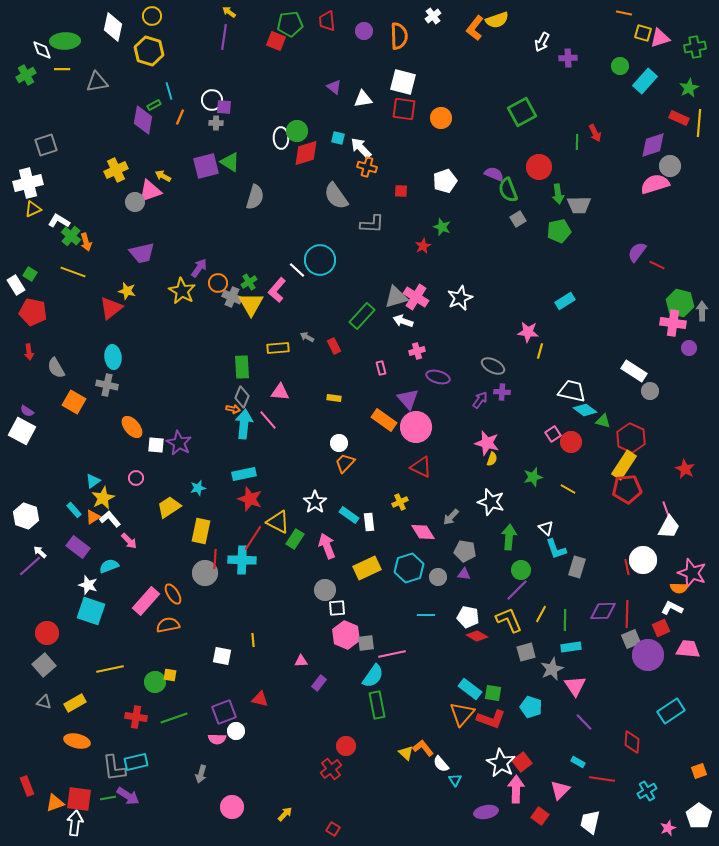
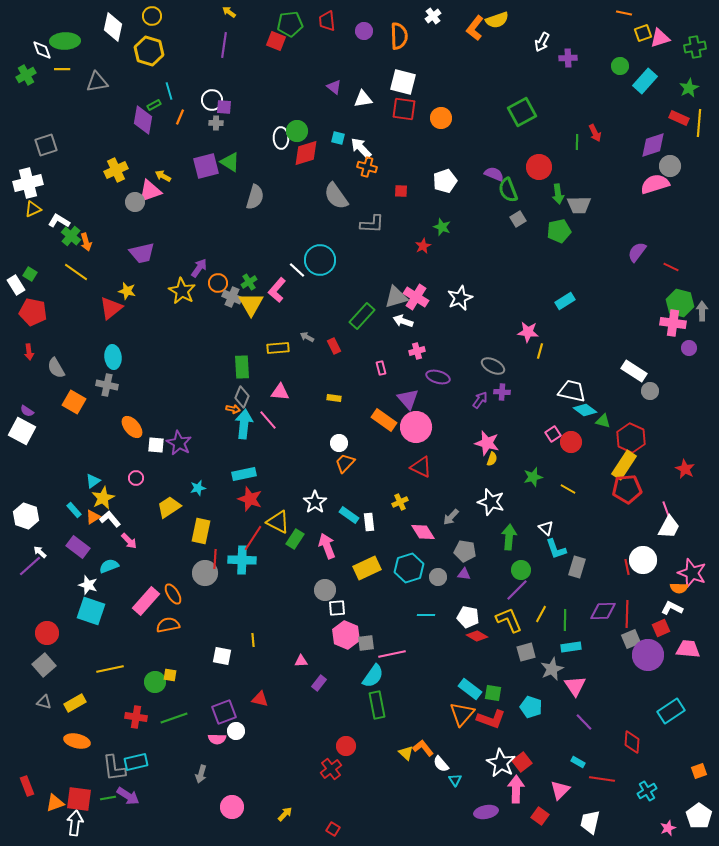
yellow square at (643, 33): rotated 36 degrees counterclockwise
purple line at (224, 37): moved 8 px down
red line at (657, 265): moved 14 px right, 2 px down
yellow line at (73, 272): moved 3 px right; rotated 15 degrees clockwise
